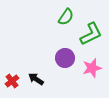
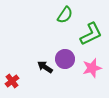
green semicircle: moved 1 px left, 2 px up
purple circle: moved 1 px down
black arrow: moved 9 px right, 12 px up
